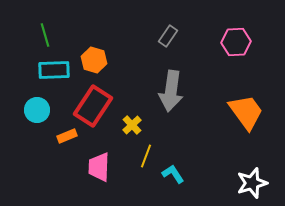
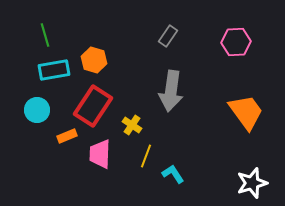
cyan rectangle: rotated 8 degrees counterclockwise
yellow cross: rotated 12 degrees counterclockwise
pink trapezoid: moved 1 px right, 13 px up
